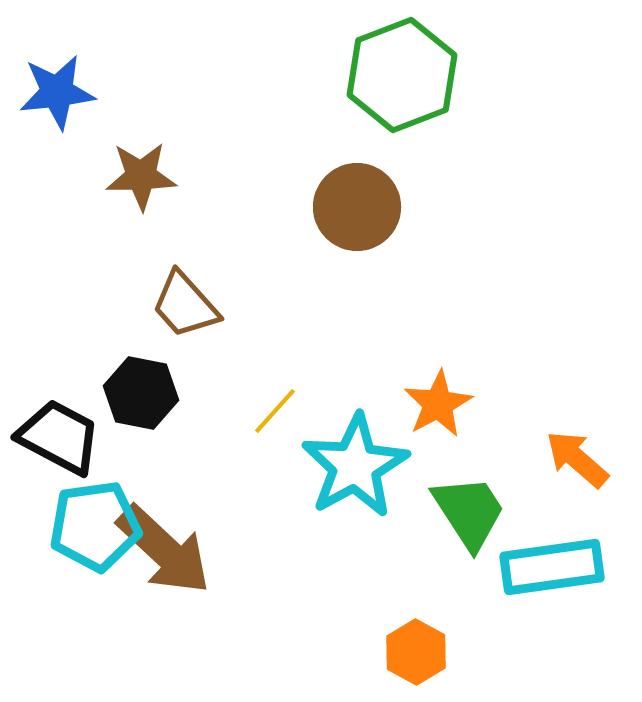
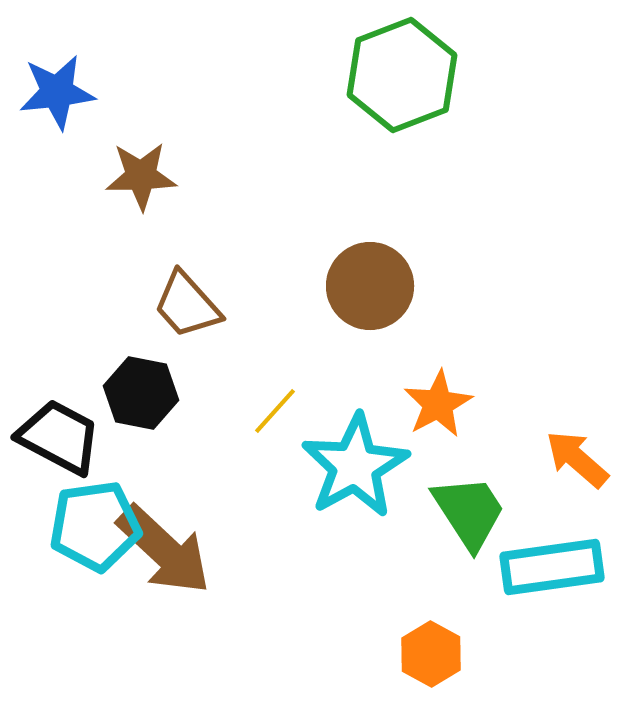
brown circle: moved 13 px right, 79 px down
brown trapezoid: moved 2 px right
orange hexagon: moved 15 px right, 2 px down
